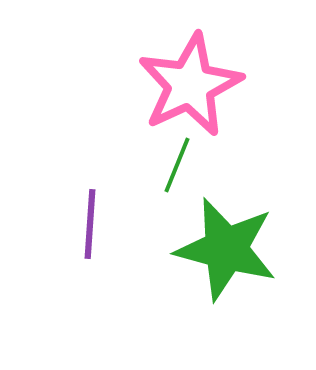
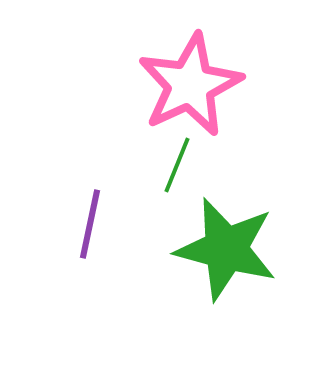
purple line: rotated 8 degrees clockwise
